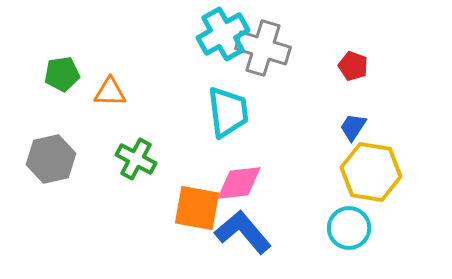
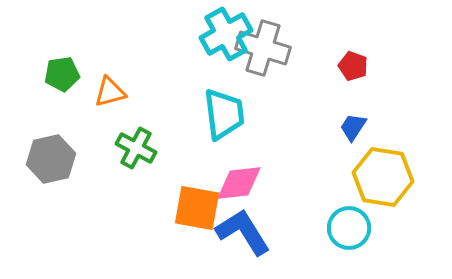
cyan cross: moved 3 px right
orange triangle: rotated 16 degrees counterclockwise
cyan trapezoid: moved 4 px left, 2 px down
green cross: moved 11 px up
yellow hexagon: moved 12 px right, 5 px down
blue L-shape: rotated 8 degrees clockwise
